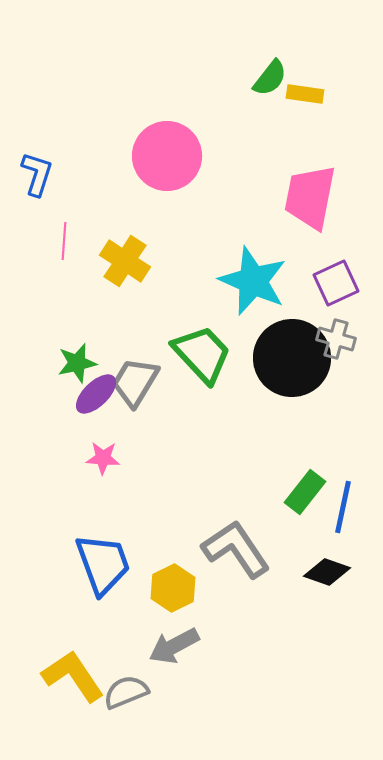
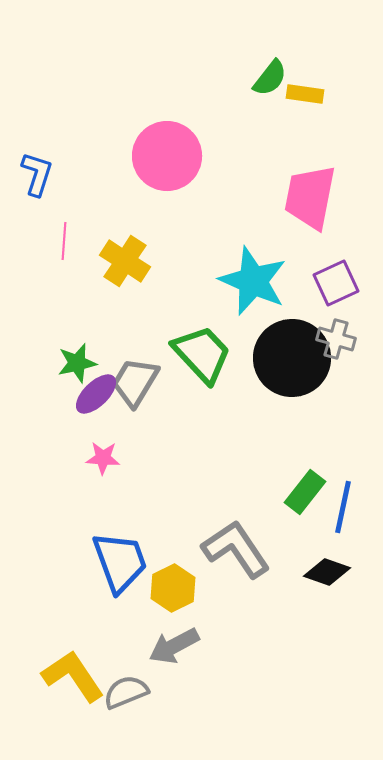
blue trapezoid: moved 17 px right, 2 px up
